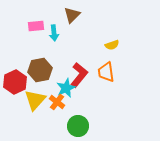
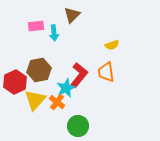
brown hexagon: moved 1 px left
